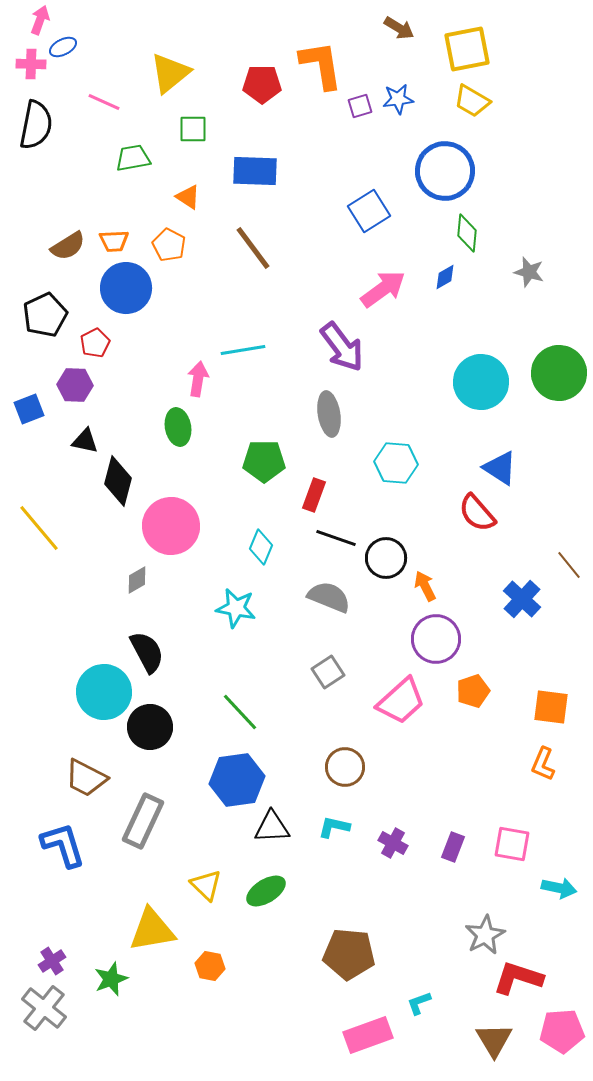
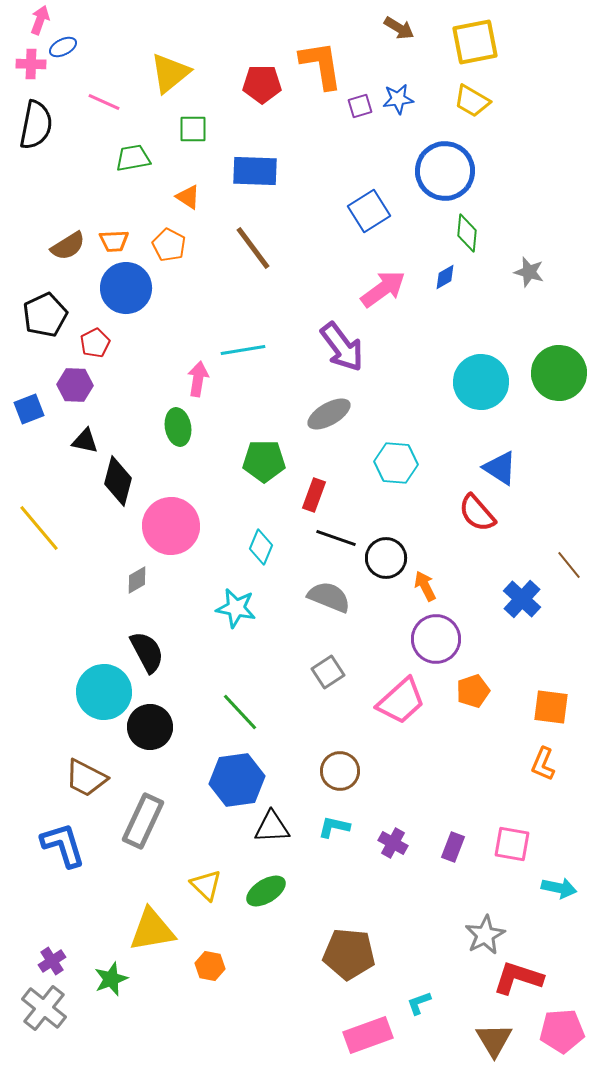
yellow square at (467, 49): moved 8 px right, 7 px up
gray ellipse at (329, 414): rotated 69 degrees clockwise
brown circle at (345, 767): moved 5 px left, 4 px down
